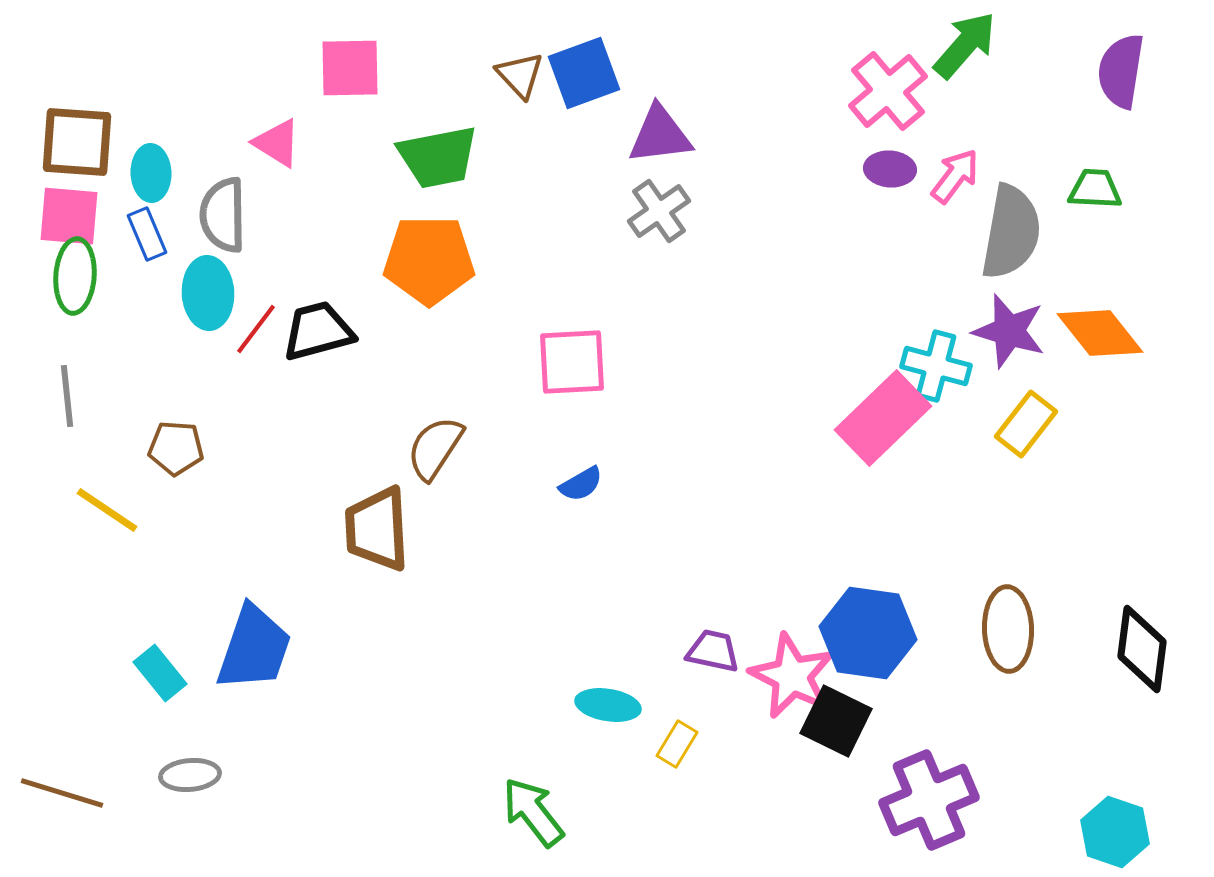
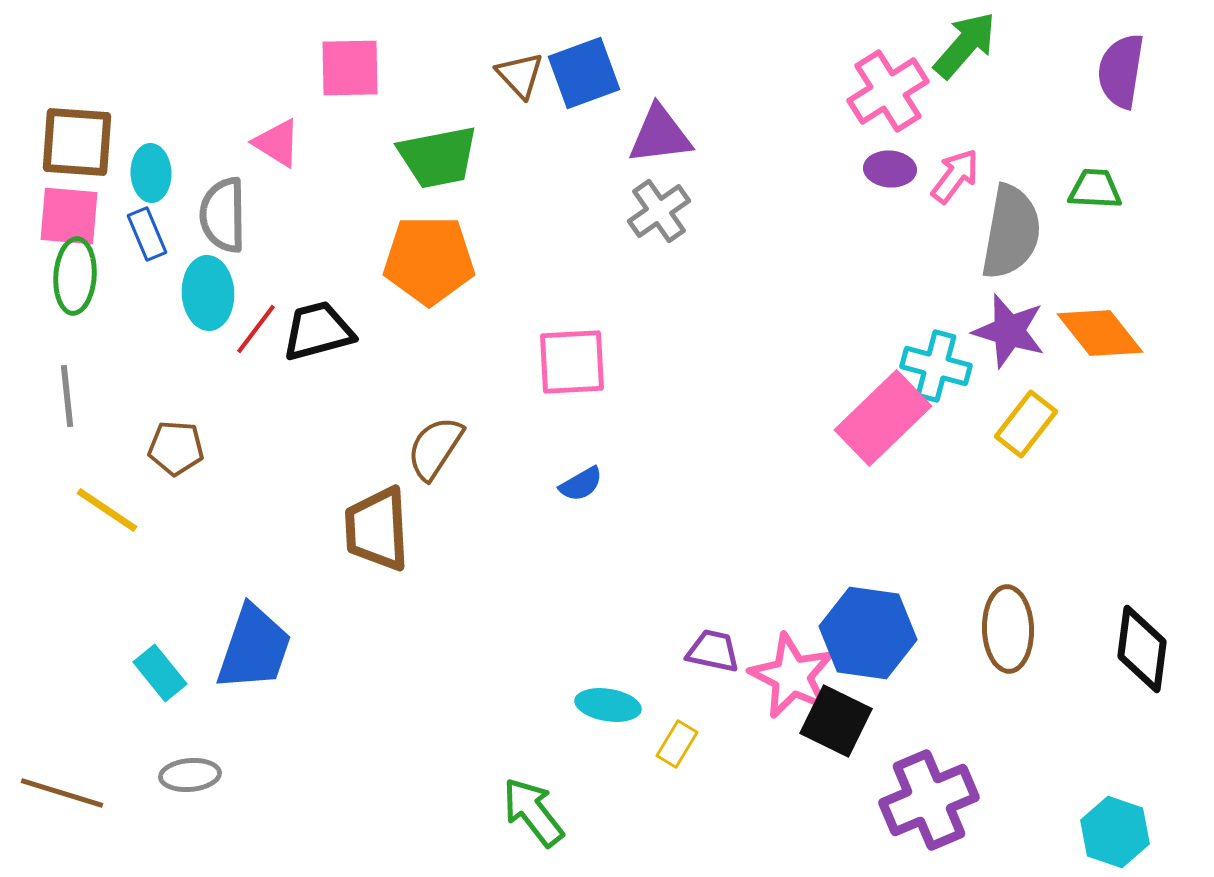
pink cross at (888, 91): rotated 8 degrees clockwise
